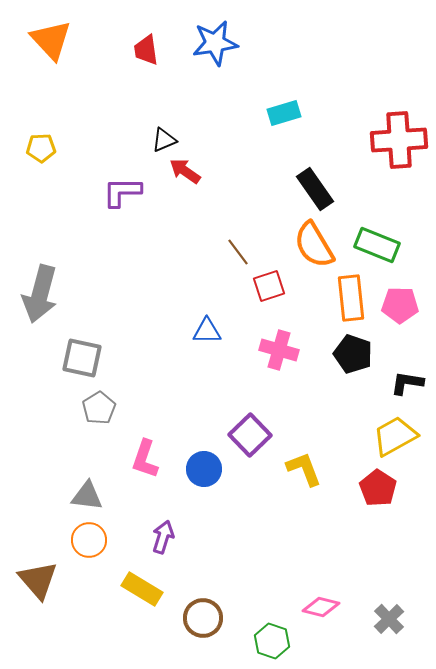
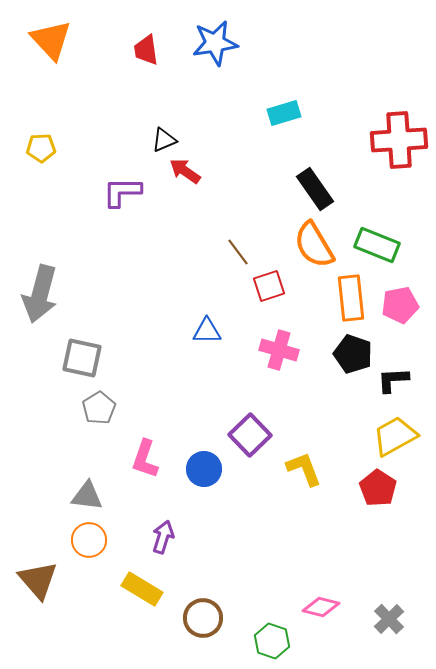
pink pentagon: rotated 12 degrees counterclockwise
black L-shape: moved 14 px left, 3 px up; rotated 12 degrees counterclockwise
